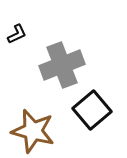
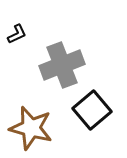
brown star: moved 2 px left, 3 px up
